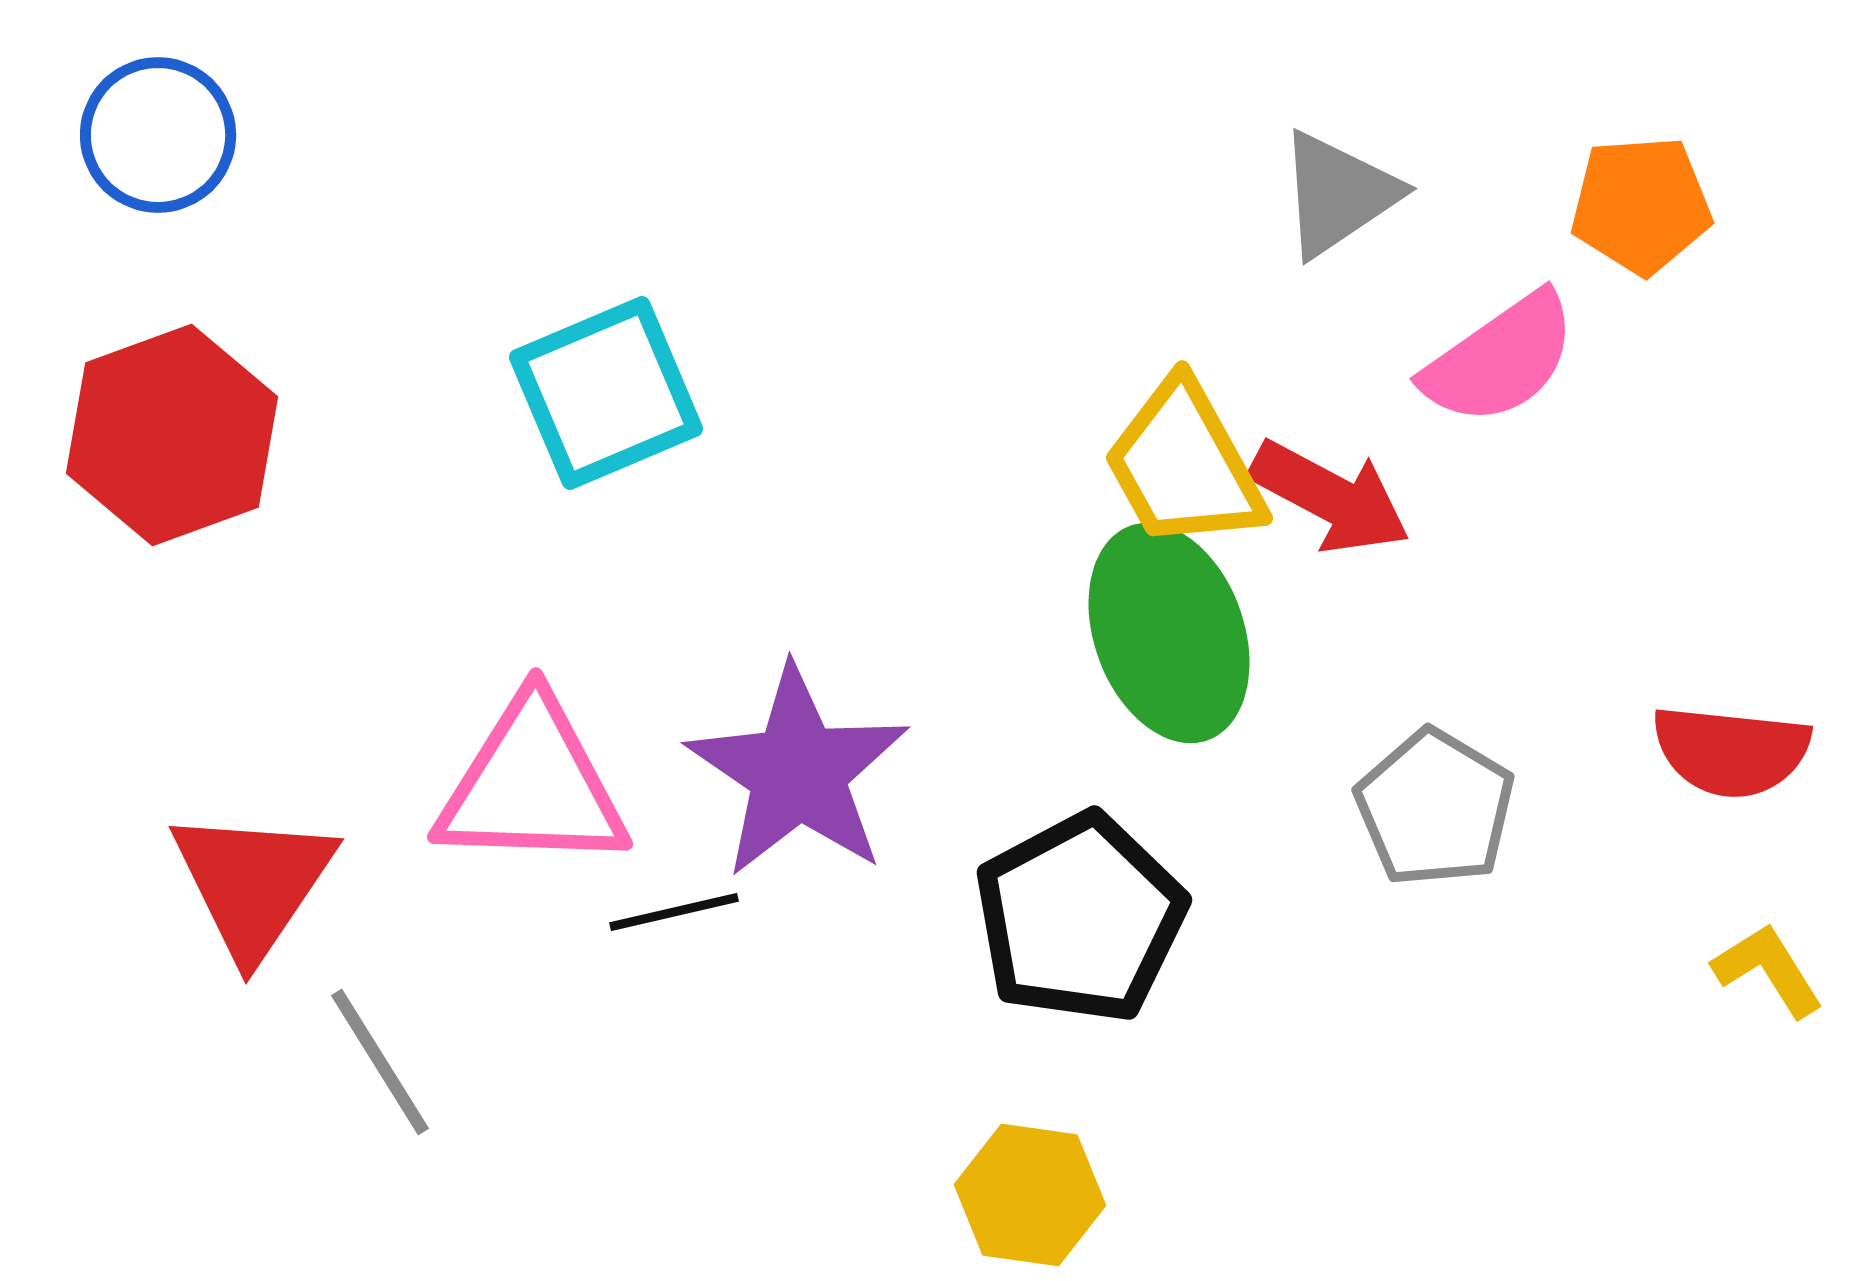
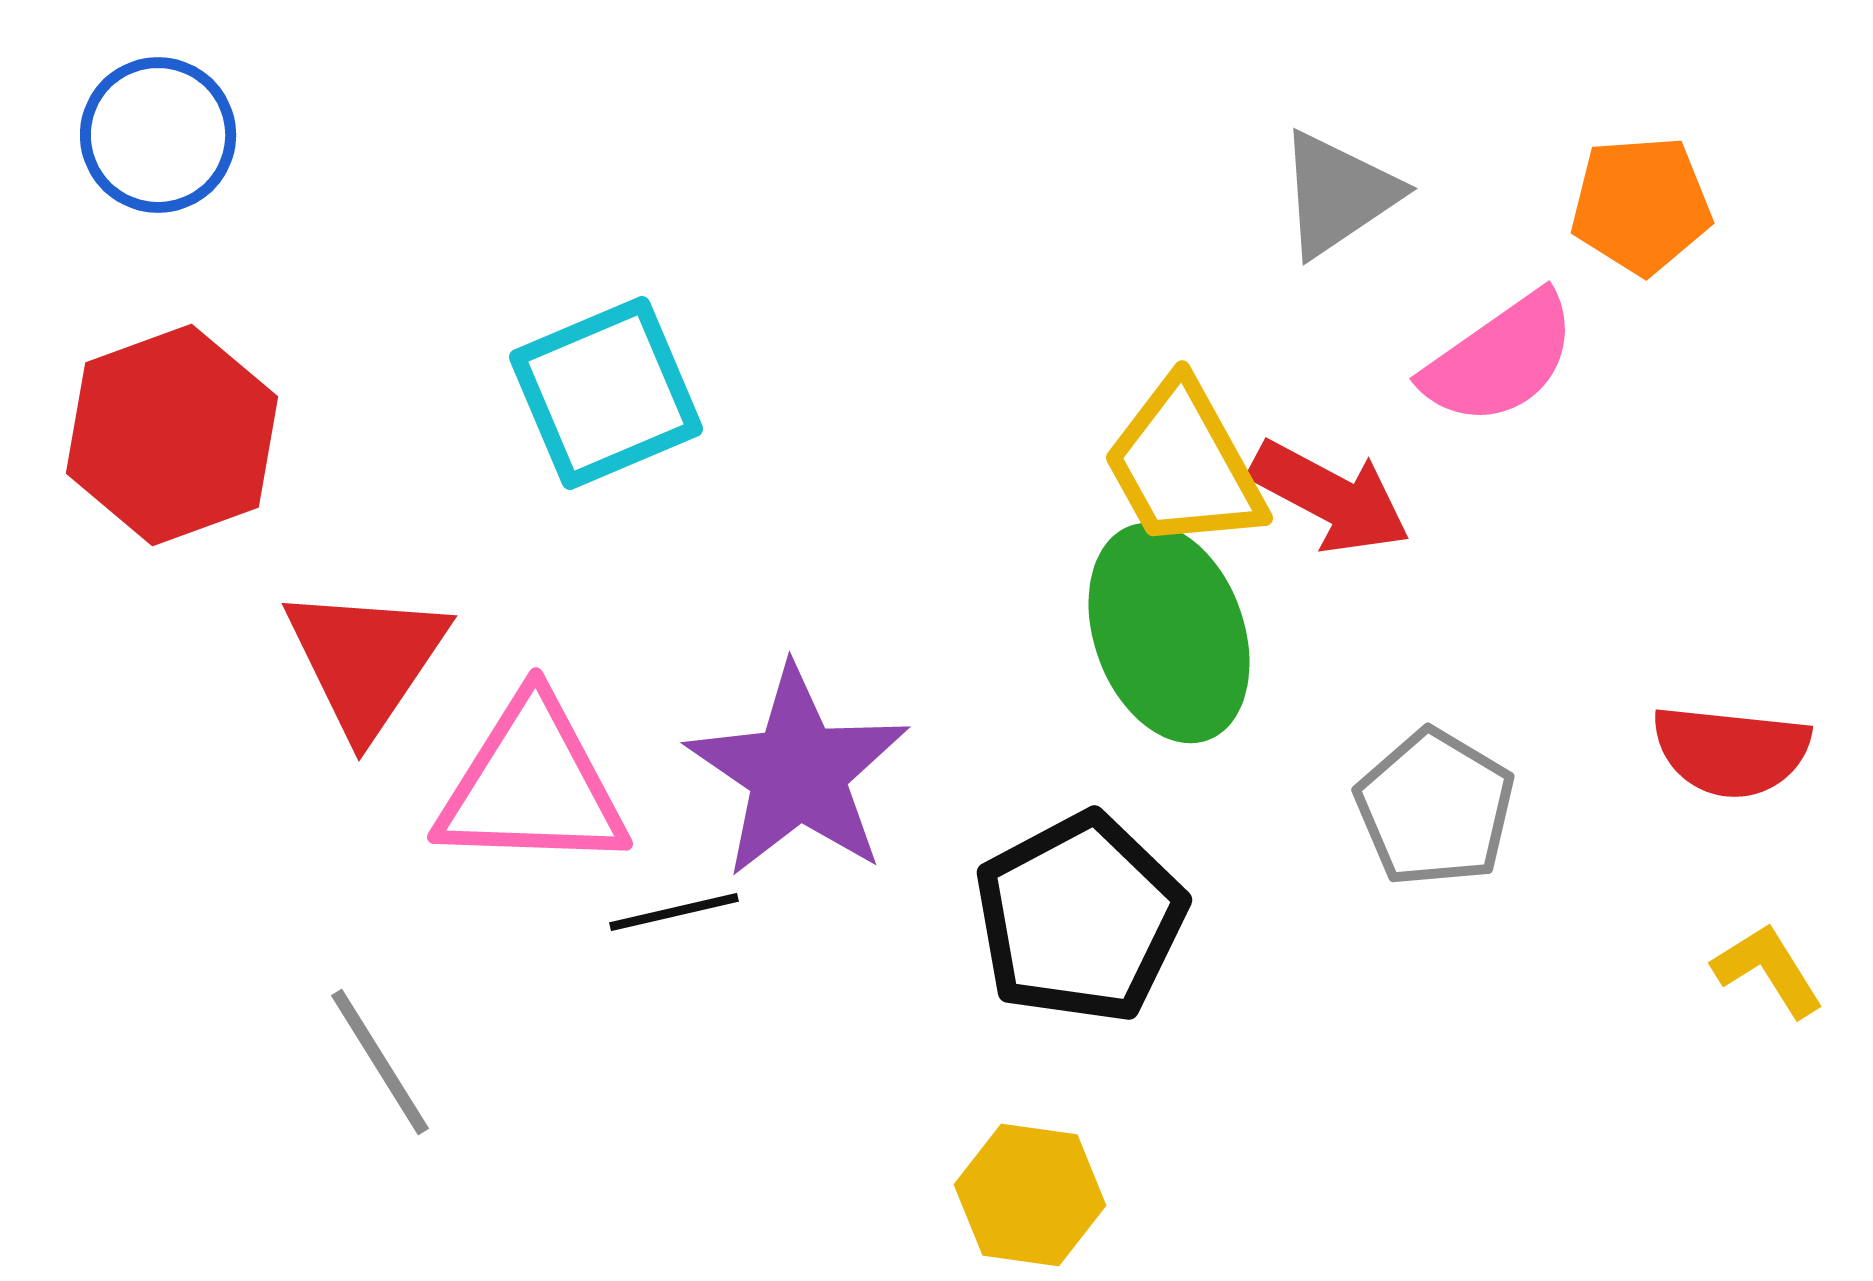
red triangle: moved 113 px right, 223 px up
